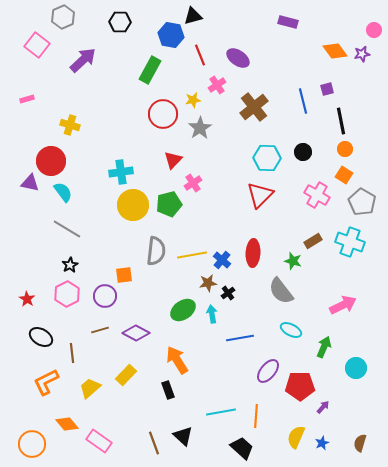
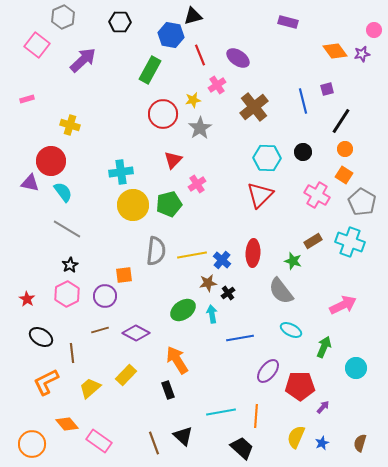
black line at (341, 121): rotated 44 degrees clockwise
pink cross at (193, 183): moved 4 px right, 1 px down
